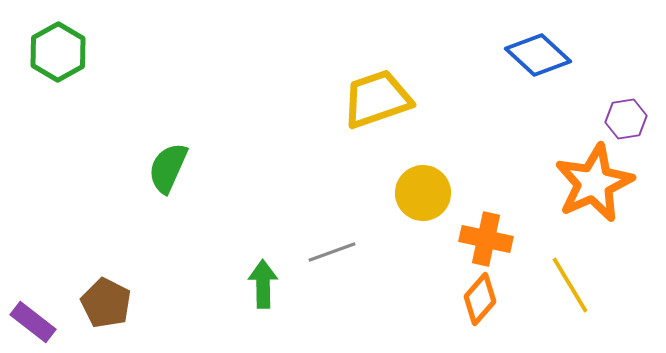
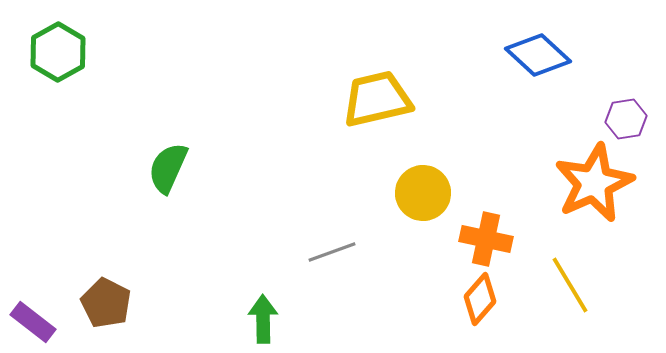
yellow trapezoid: rotated 6 degrees clockwise
green arrow: moved 35 px down
